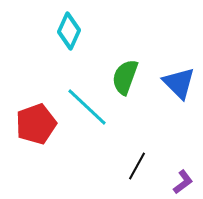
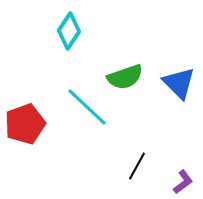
cyan diamond: rotated 9 degrees clockwise
green semicircle: rotated 129 degrees counterclockwise
red pentagon: moved 11 px left
